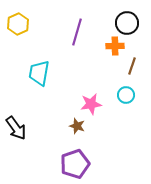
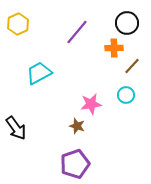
purple line: rotated 24 degrees clockwise
orange cross: moved 1 px left, 2 px down
brown line: rotated 24 degrees clockwise
cyan trapezoid: rotated 52 degrees clockwise
